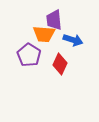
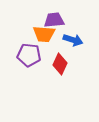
purple trapezoid: rotated 90 degrees clockwise
purple pentagon: rotated 25 degrees counterclockwise
